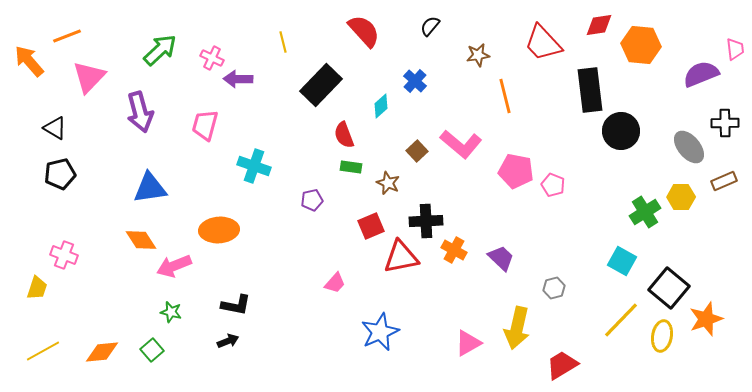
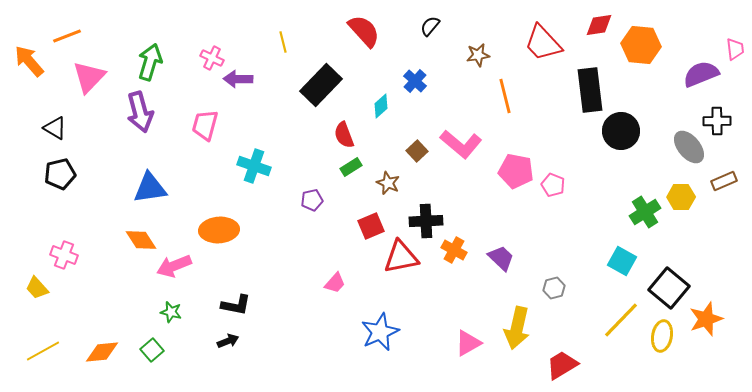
green arrow at (160, 50): moved 10 px left, 12 px down; rotated 30 degrees counterclockwise
black cross at (725, 123): moved 8 px left, 2 px up
green rectangle at (351, 167): rotated 40 degrees counterclockwise
yellow trapezoid at (37, 288): rotated 120 degrees clockwise
